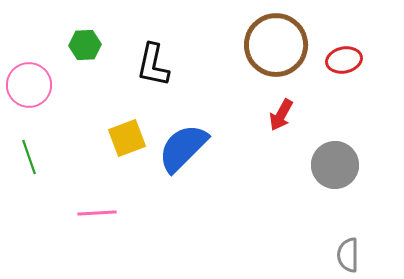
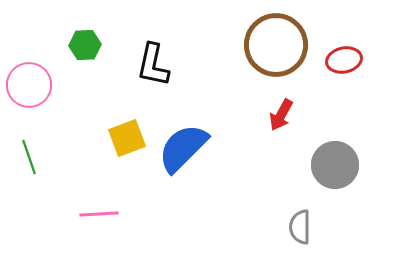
pink line: moved 2 px right, 1 px down
gray semicircle: moved 48 px left, 28 px up
